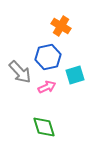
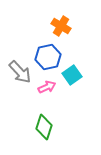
cyan square: moved 3 px left; rotated 18 degrees counterclockwise
green diamond: rotated 35 degrees clockwise
